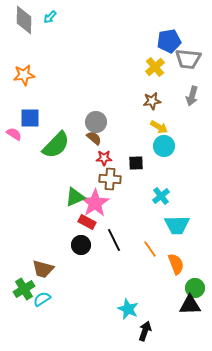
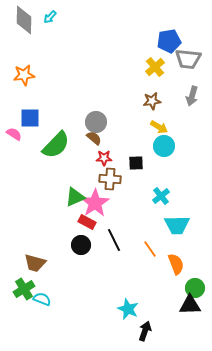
brown trapezoid: moved 8 px left, 6 px up
cyan semicircle: rotated 54 degrees clockwise
